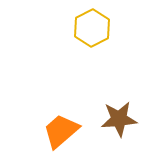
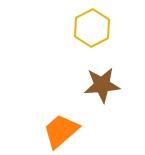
brown star: moved 17 px left, 34 px up
